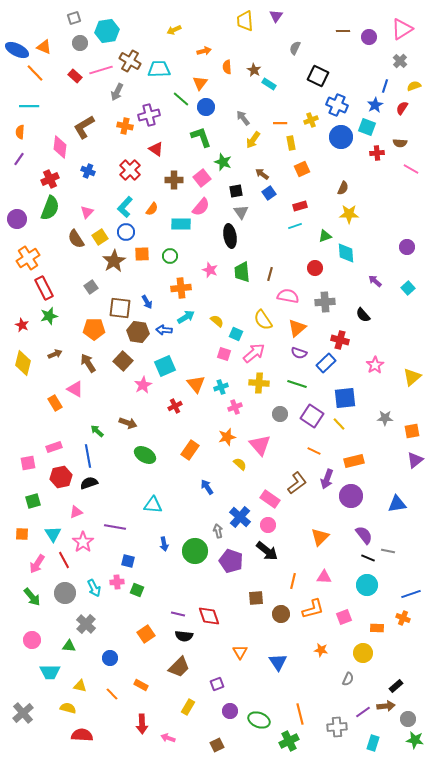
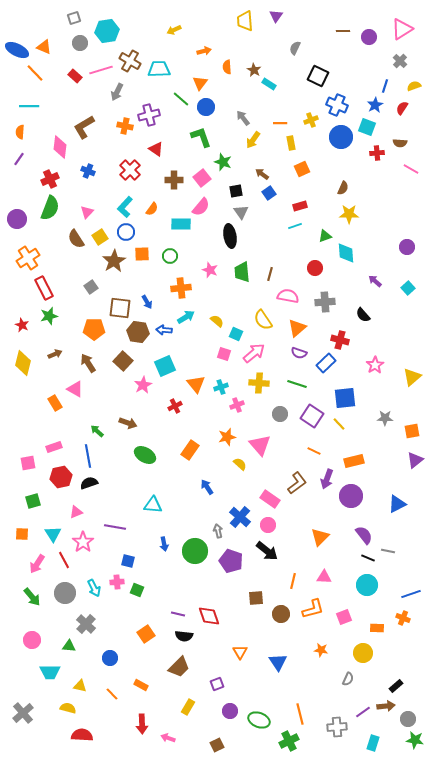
pink cross at (235, 407): moved 2 px right, 2 px up
blue triangle at (397, 504): rotated 18 degrees counterclockwise
